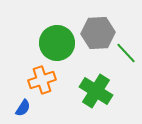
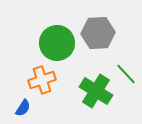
green line: moved 21 px down
